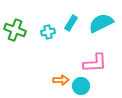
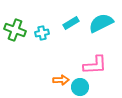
cyan rectangle: rotated 28 degrees clockwise
cyan cross: moved 6 px left, 1 px down
pink L-shape: moved 2 px down
cyan circle: moved 1 px left, 1 px down
